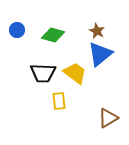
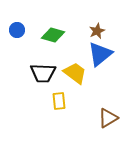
brown star: rotated 21 degrees clockwise
